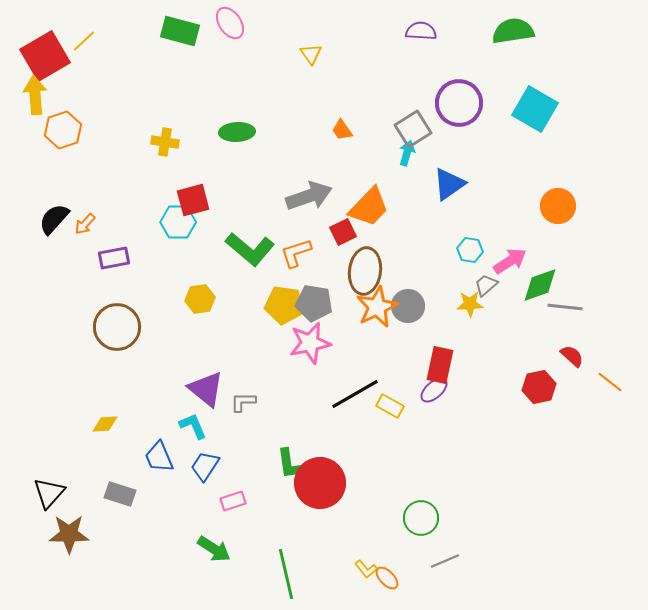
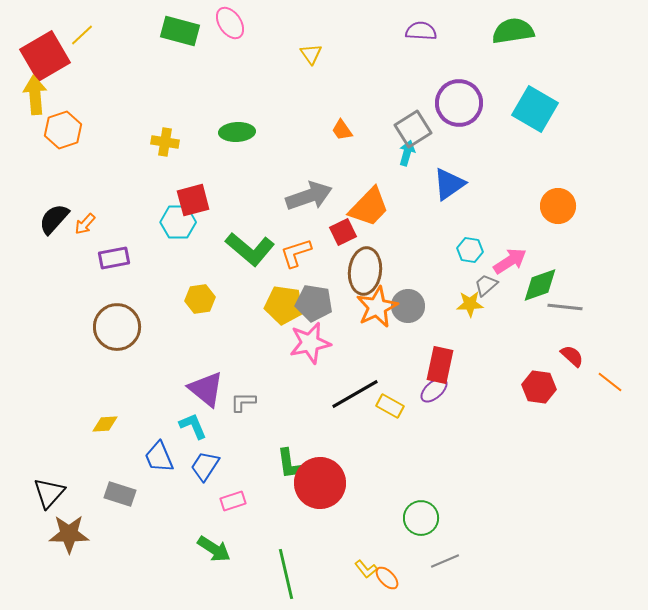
yellow line at (84, 41): moved 2 px left, 6 px up
red hexagon at (539, 387): rotated 20 degrees clockwise
